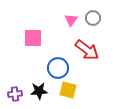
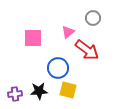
pink triangle: moved 3 px left, 12 px down; rotated 16 degrees clockwise
